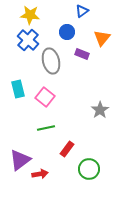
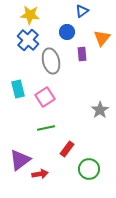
purple rectangle: rotated 64 degrees clockwise
pink square: rotated 18 degrees clockwise
